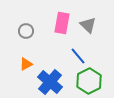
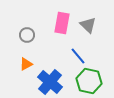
gray circle: moved 1 px right, 4 px down
green hexagon: rotated 20 degrees counterclockwise
